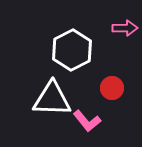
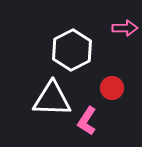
pink L-shape: rotated 72 degrees clockwise
